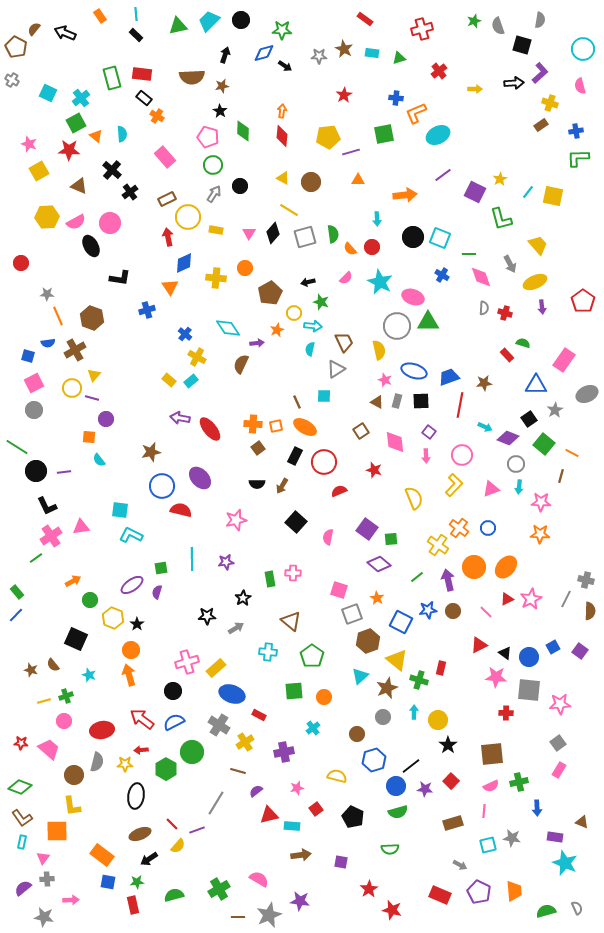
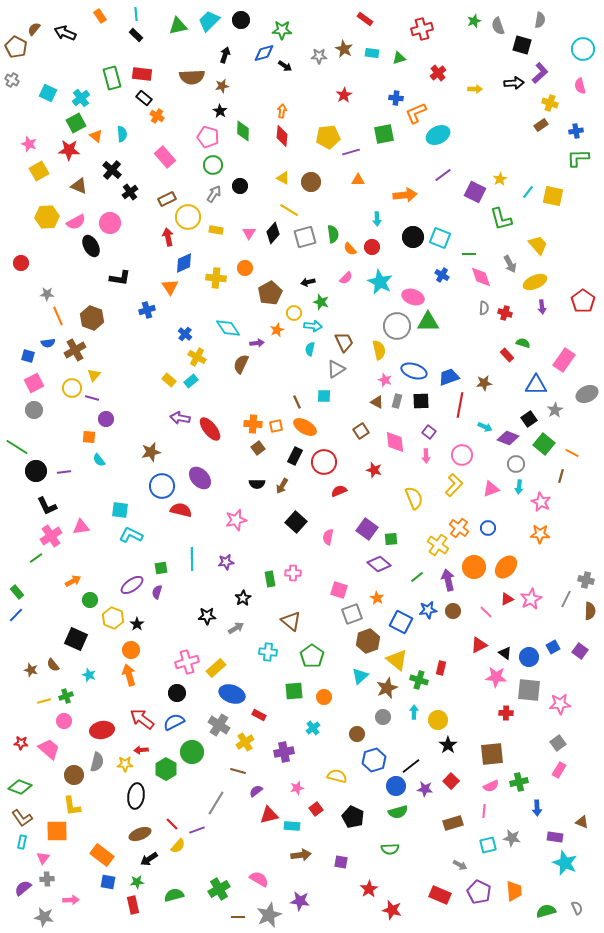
red cross at (439, 71): moved 1 px left, 2 px down
pink star at (541, 502): rotated 24 degrees clockwise
black circle at (173, 691): moved 4 px right, 2 px down
